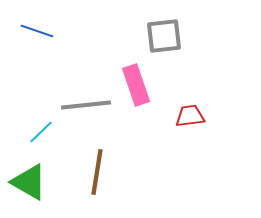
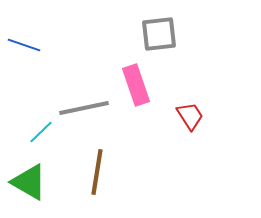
blue line: moved 13 px left, 14 px down
gray square: moved 5 px left, 2 px up
gray line: moved 2 px left, 3 px down; rotated 6 degrees counterclockwise
red trapezoid: rotated 64 degrees clockwise
